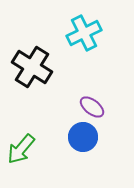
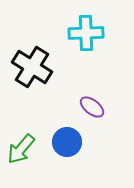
cyan cross: moved 2 px right; rotated 24 degrees clockwise
blue circle: moved 16 px left, 5 px down
